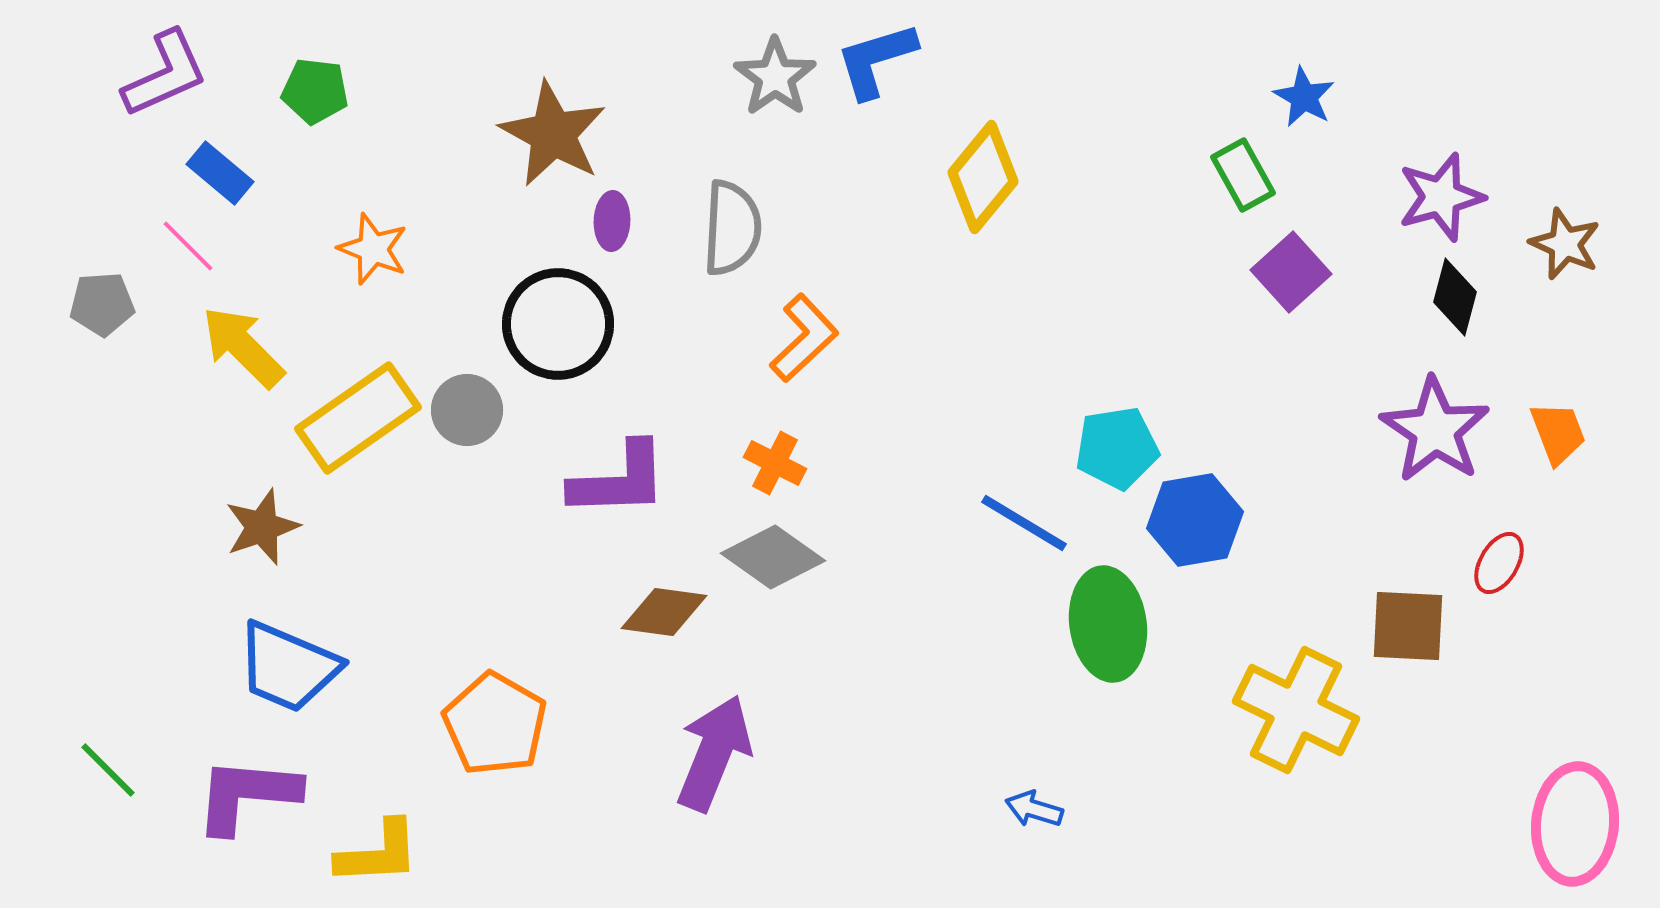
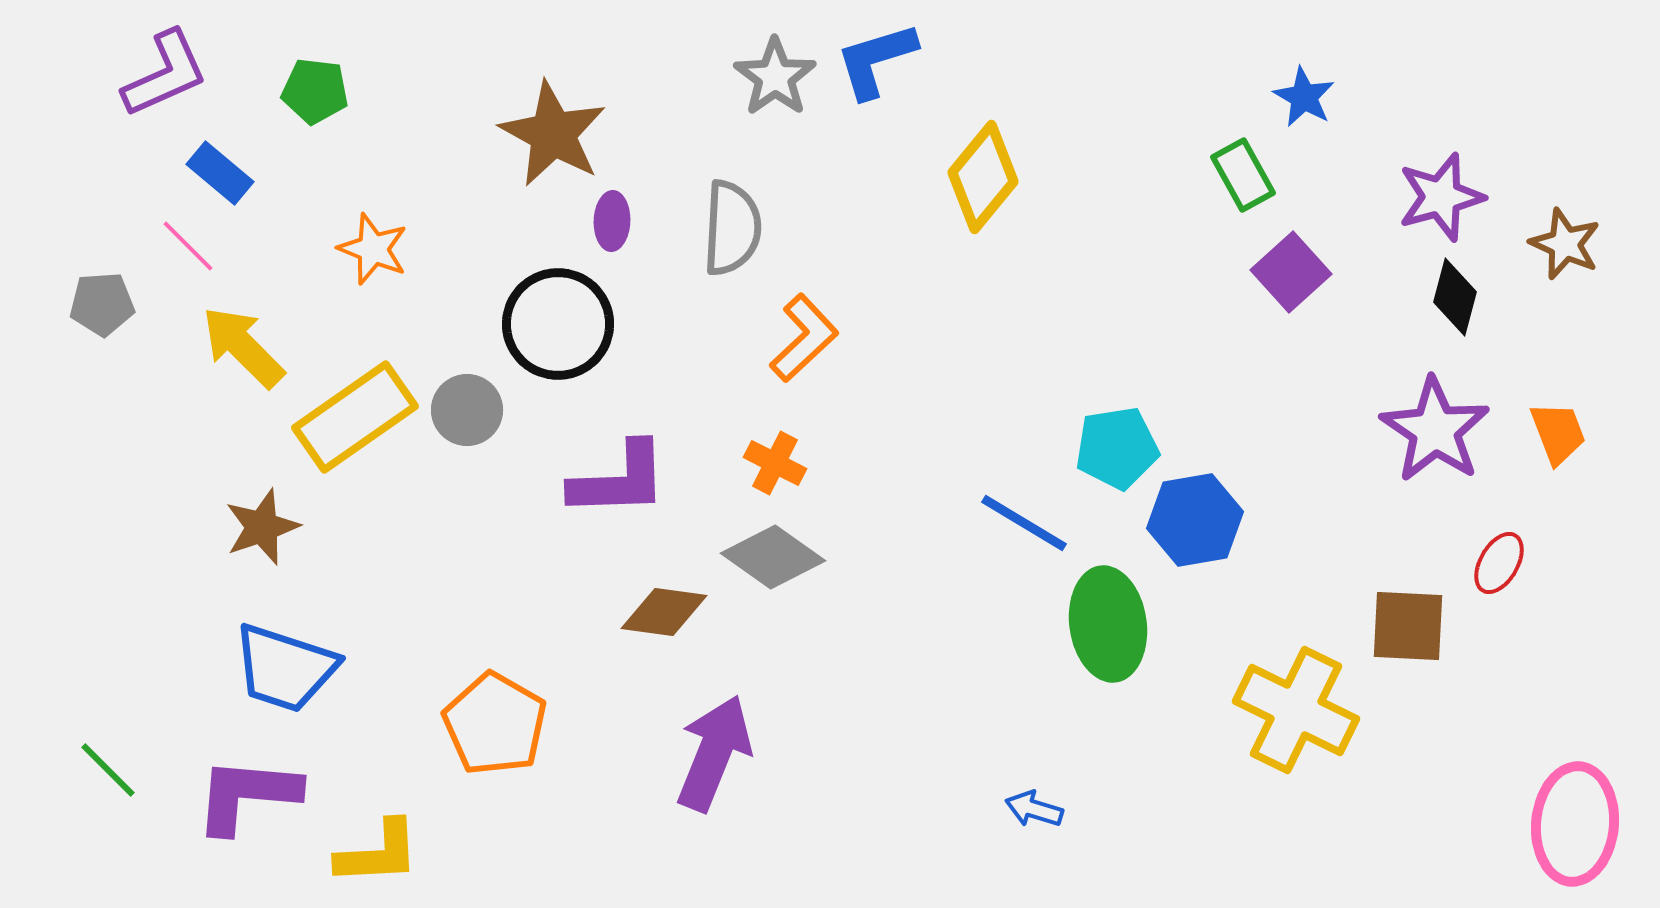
yellow rectangle at (358, 418): moved 3 px left, 1 px up
blue trapezoid at (288, 667): moved 3 px left, 1 px down; rotated 5 degrees counterclockwise
